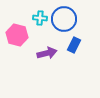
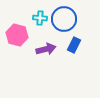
purple arrow: moved 1 px left, 4 px up
